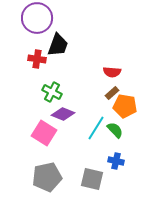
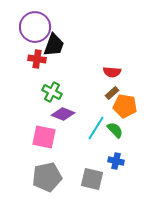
purple circle: moved 2 px left, 9 px down
black trapezoid: moved 4 px left
pink square: moved 4 px down; rotated 20 degrees counterclockwise
